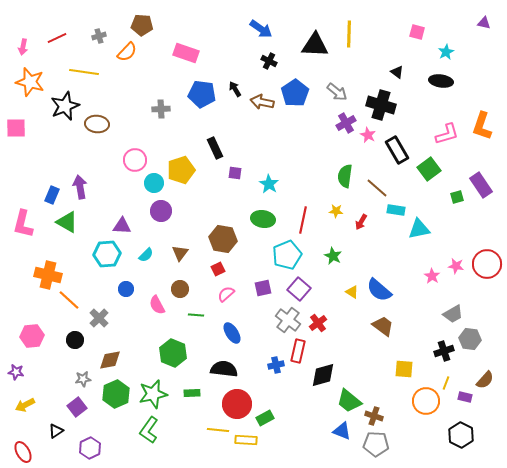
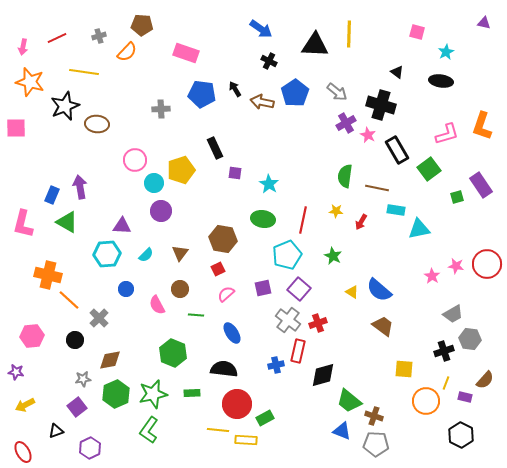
brown line at (377, 188): rotated 30 degrees counterclockwise
red cross at (318, 323): rotated 18 degrees clockwise
black triangle at (56, 431): rotated 14 degrees clockwise
